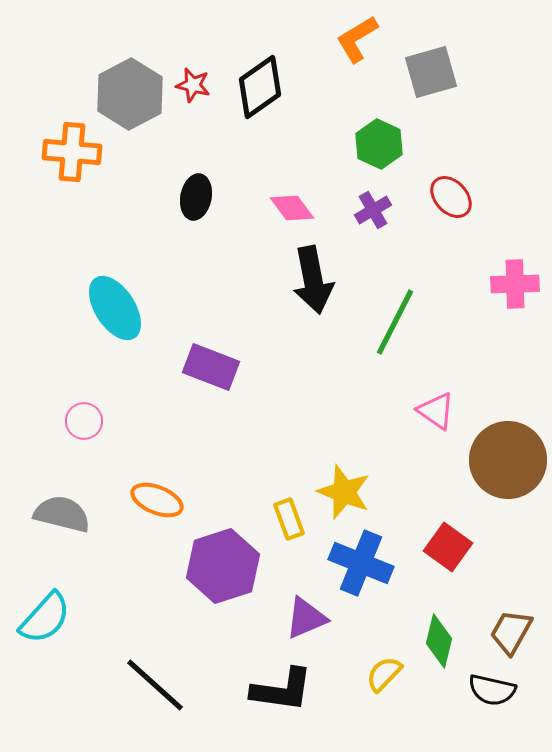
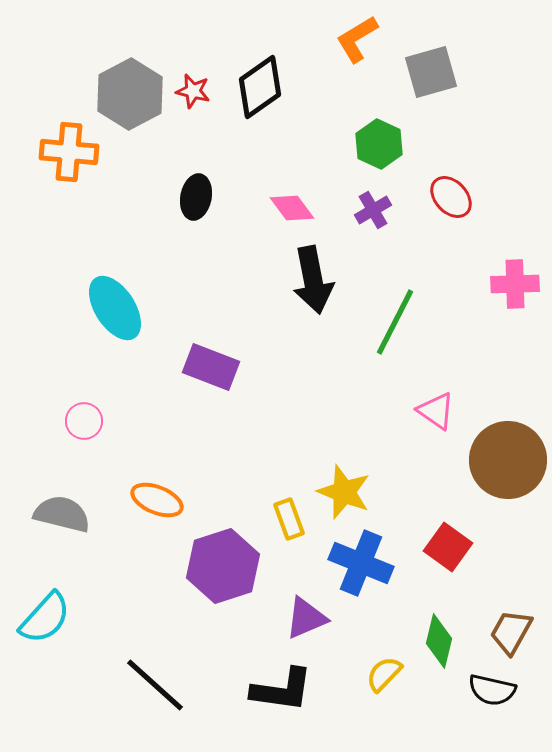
red star: moved 6 px down
orange cross: moved 3 px left
